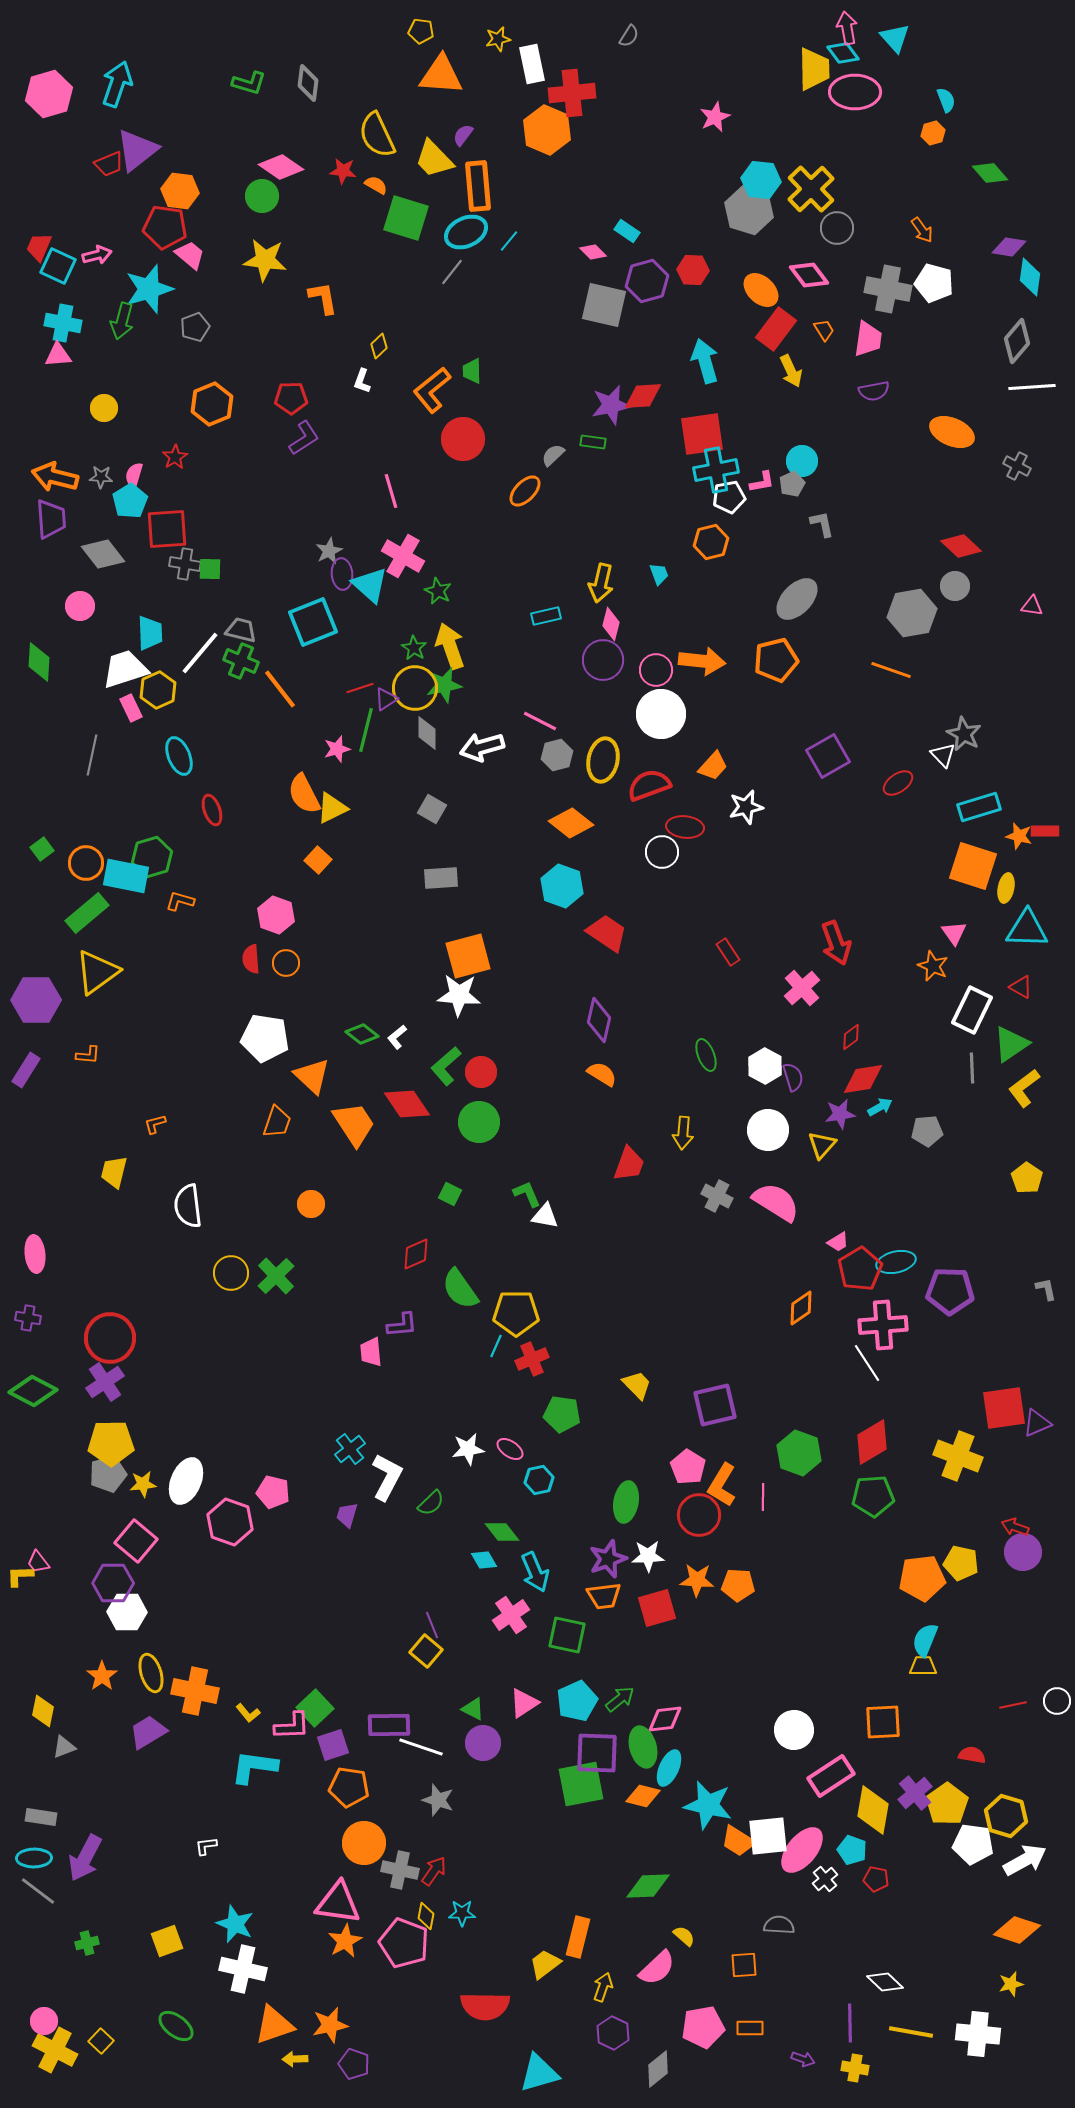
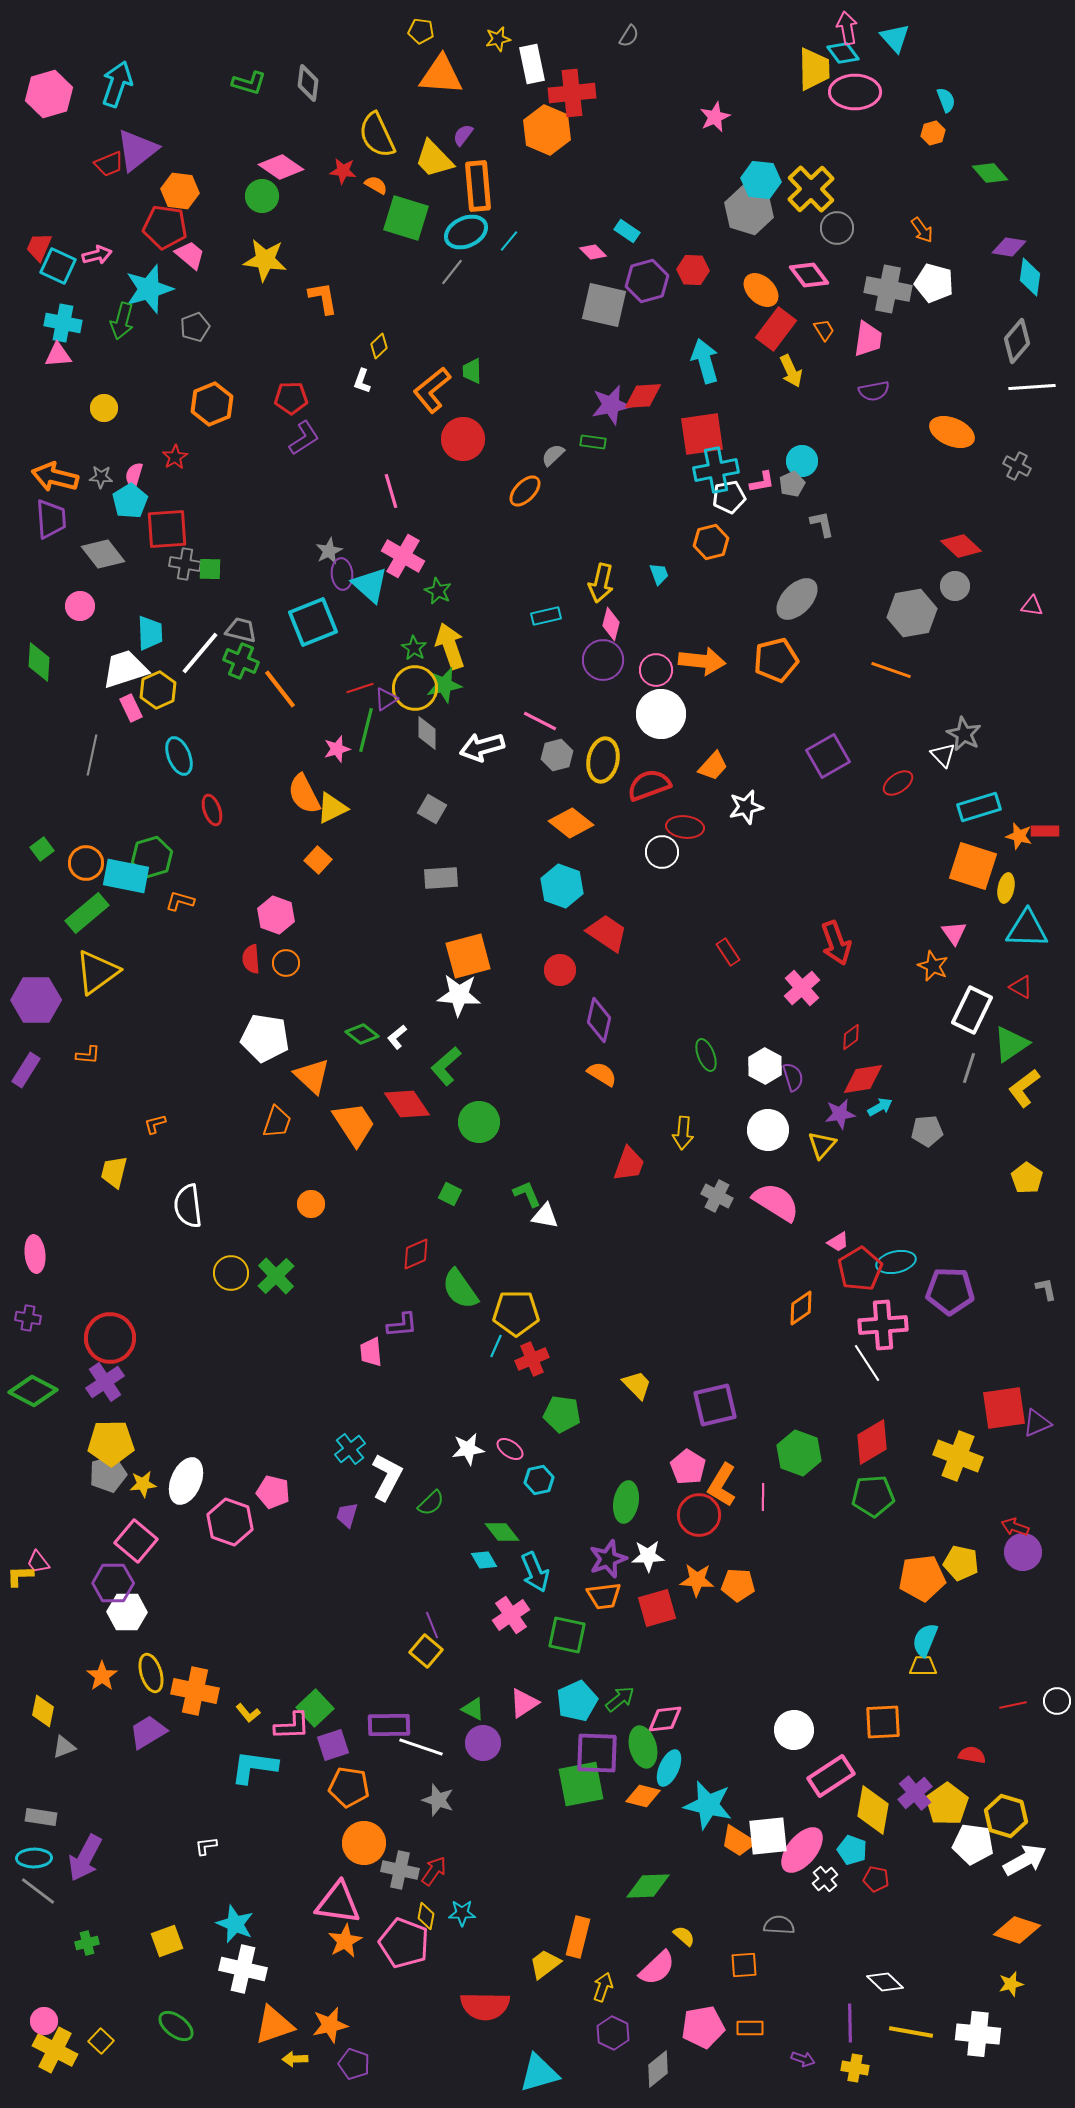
gray line at (972, 1068): moved 3 px left; rotated 20 degrees clockwise
red circle at (481, 1072): moved 79 px right, 102 px up
